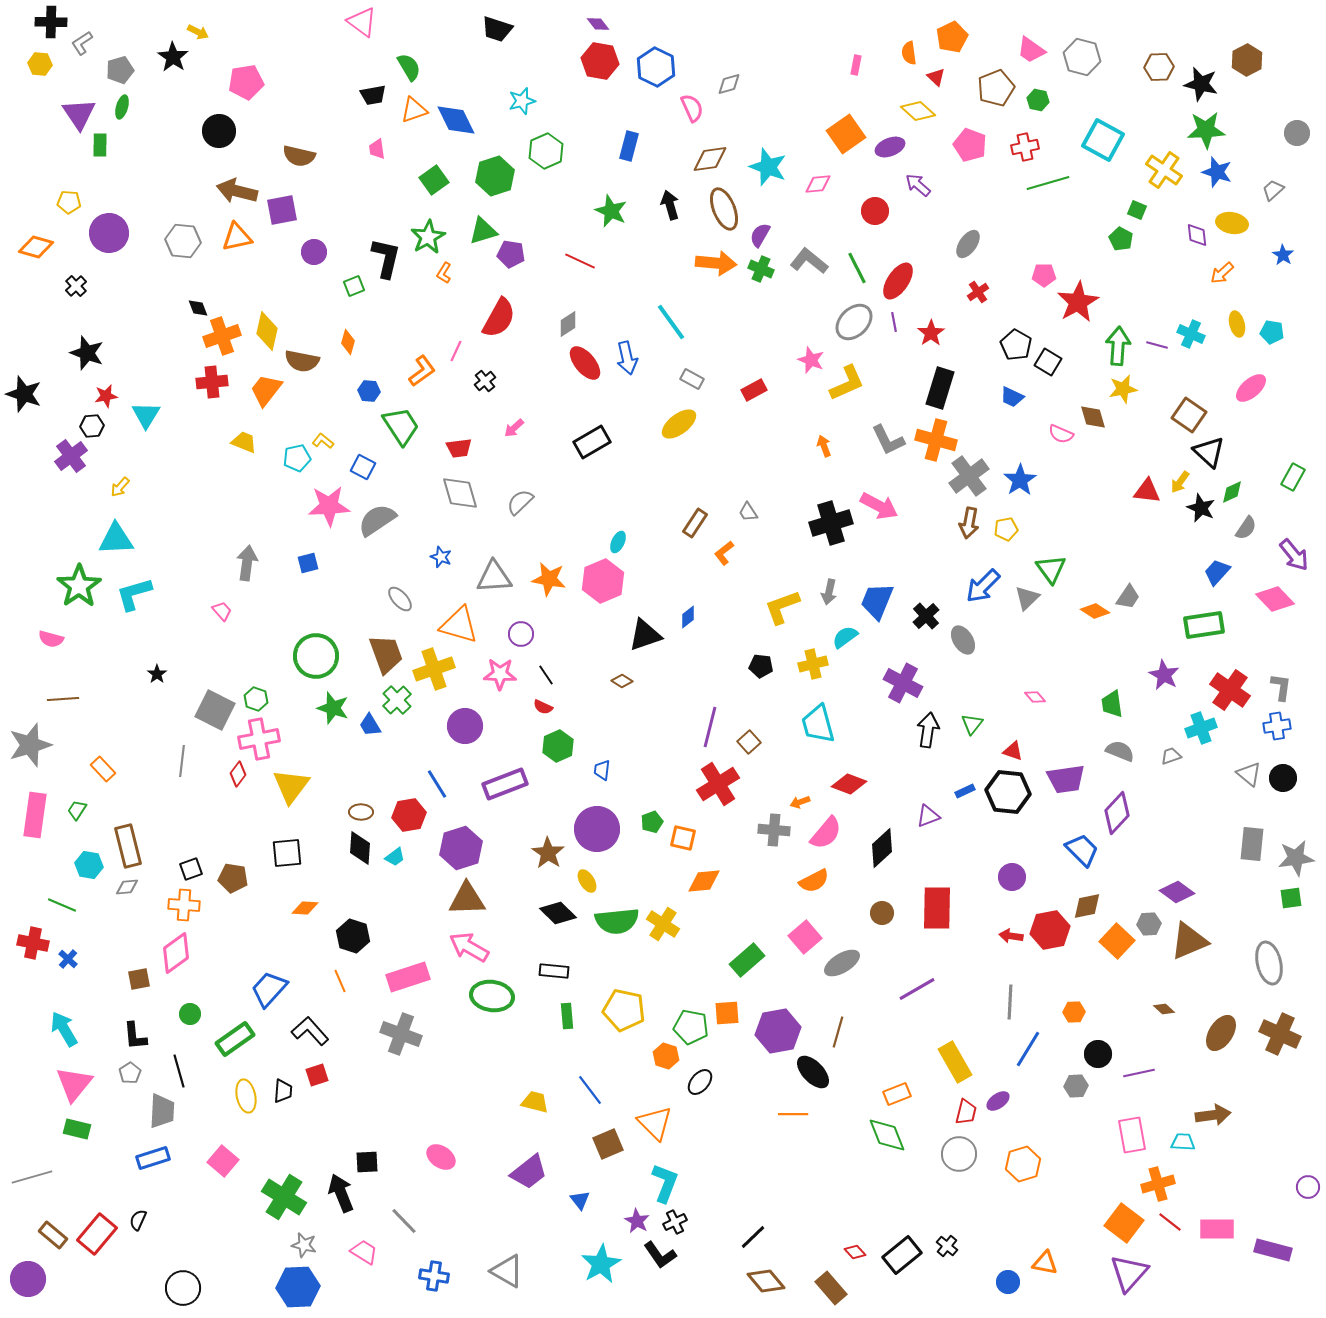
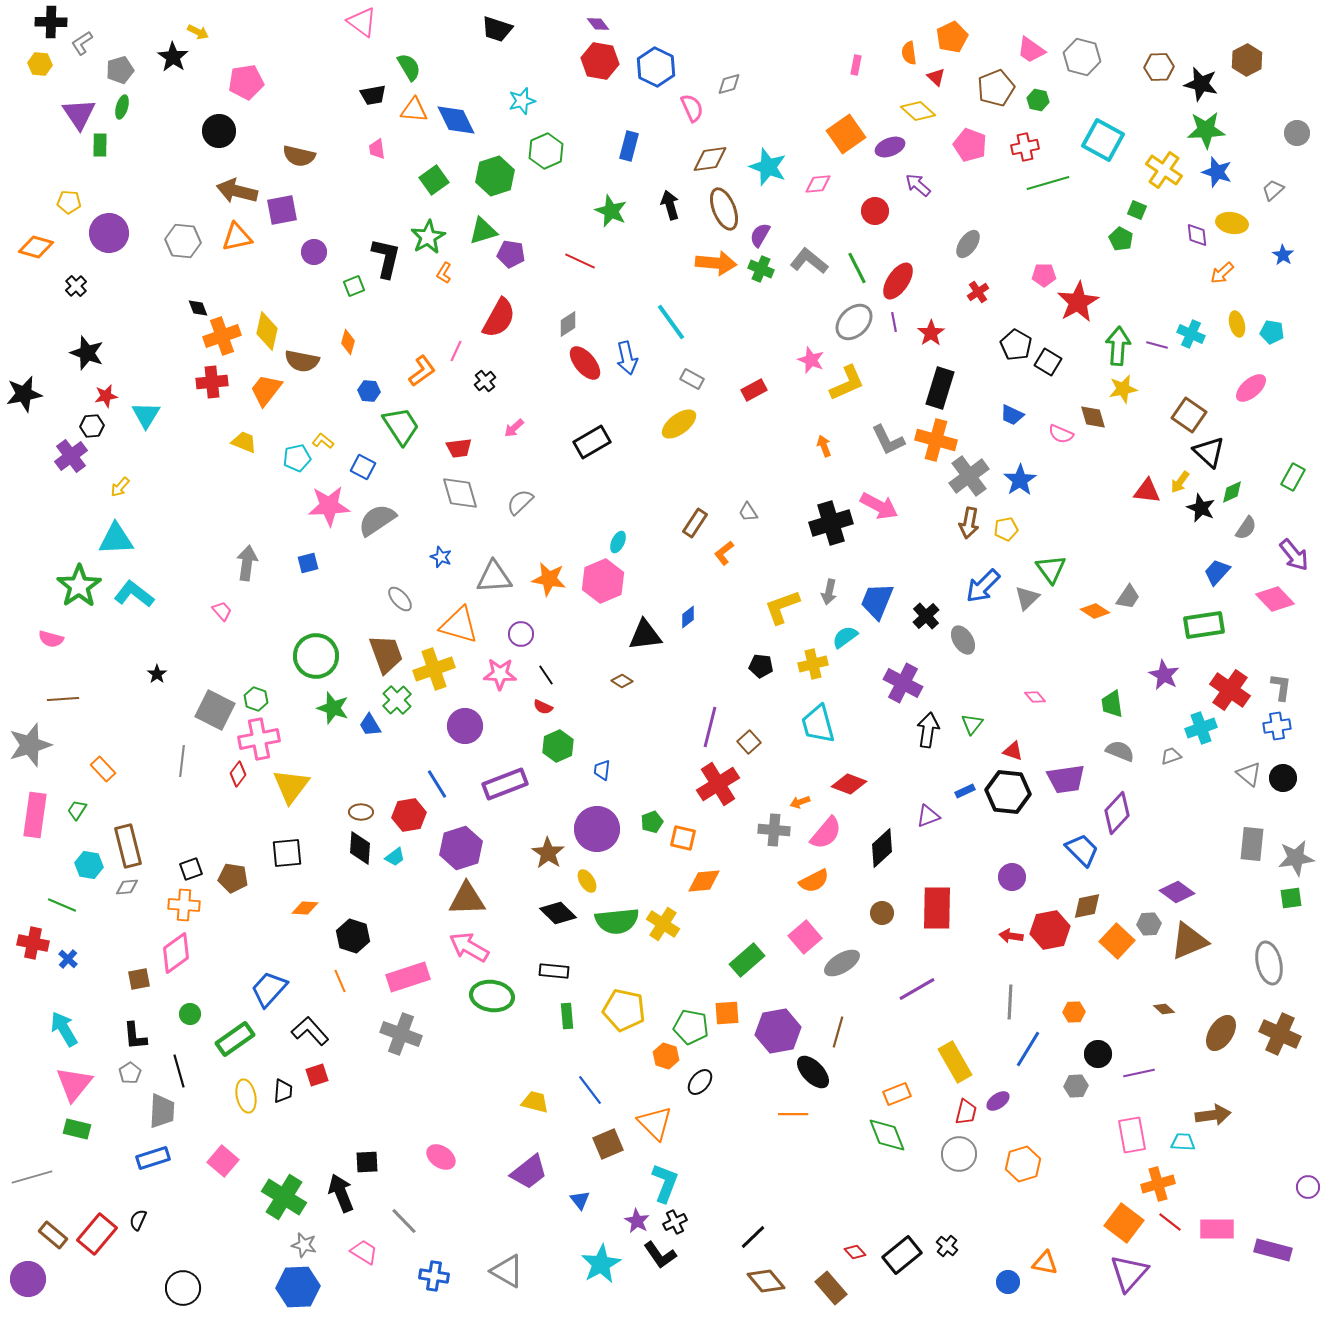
orange triangle at (414, 110): rotated 24 degrees clockwise
black star at (24, 394): rotated 30 degrees counterclockwise
blue trapezoid at (1012, 397): moved 18 px down
cyan L-shape at (134, 594): rotated 54 degrees clockwise
black triangle at (645, 635): rotated 12 degrees clockwise
